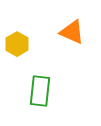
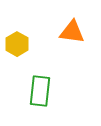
orange triangle: rotated 16 degrees counterclockwise
